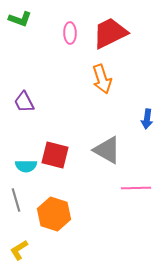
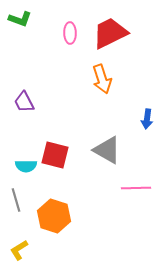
orange hexagon: moved 2 px down
